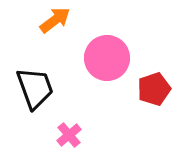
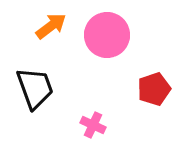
orange arrow: moved 4 px left, 6 px down
pink circle: moved 23 px up
pink cross: moved 24 px right, 10 px up; rotated 25 degrees counterclockwise
